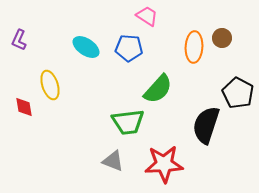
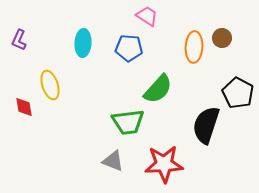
cyan ellipse: moved 3 px left, 4 px up; rotated 60 degrees clockwise
